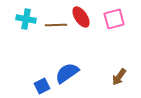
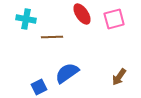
red ellipse: moved 1 px right, 3 px up
brown line: moved 4 px left, 12 px down
blue square: moved 3 px left, 1 px down
